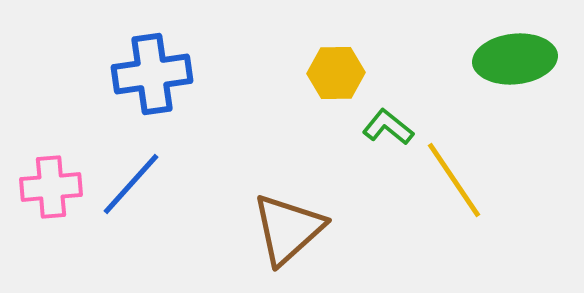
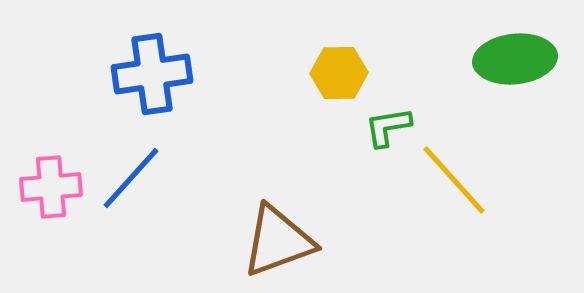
yellow hexagon: moved 3 px right
green L-shape: rotated 48 degrees counterclockwise
yellow line: rotated 8 degrees counterclockwise
blue line: moved 6 px up
brown triangle: moved 10 px left, 12 px down; rotated 22 degrees clockwise
